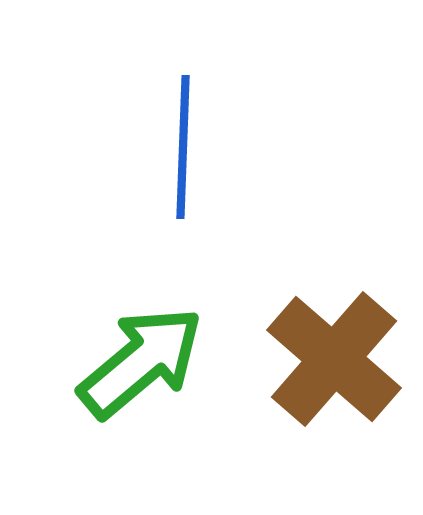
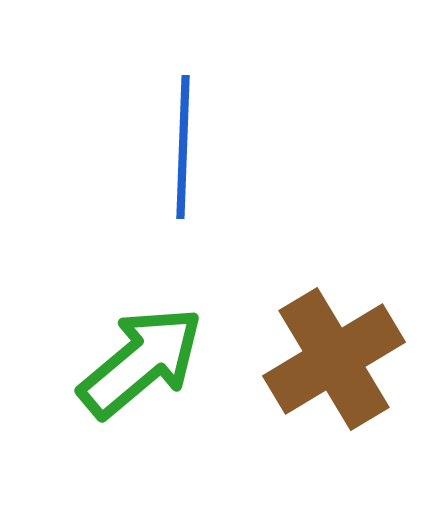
brown cross: rotated 18 degrees clockwise
